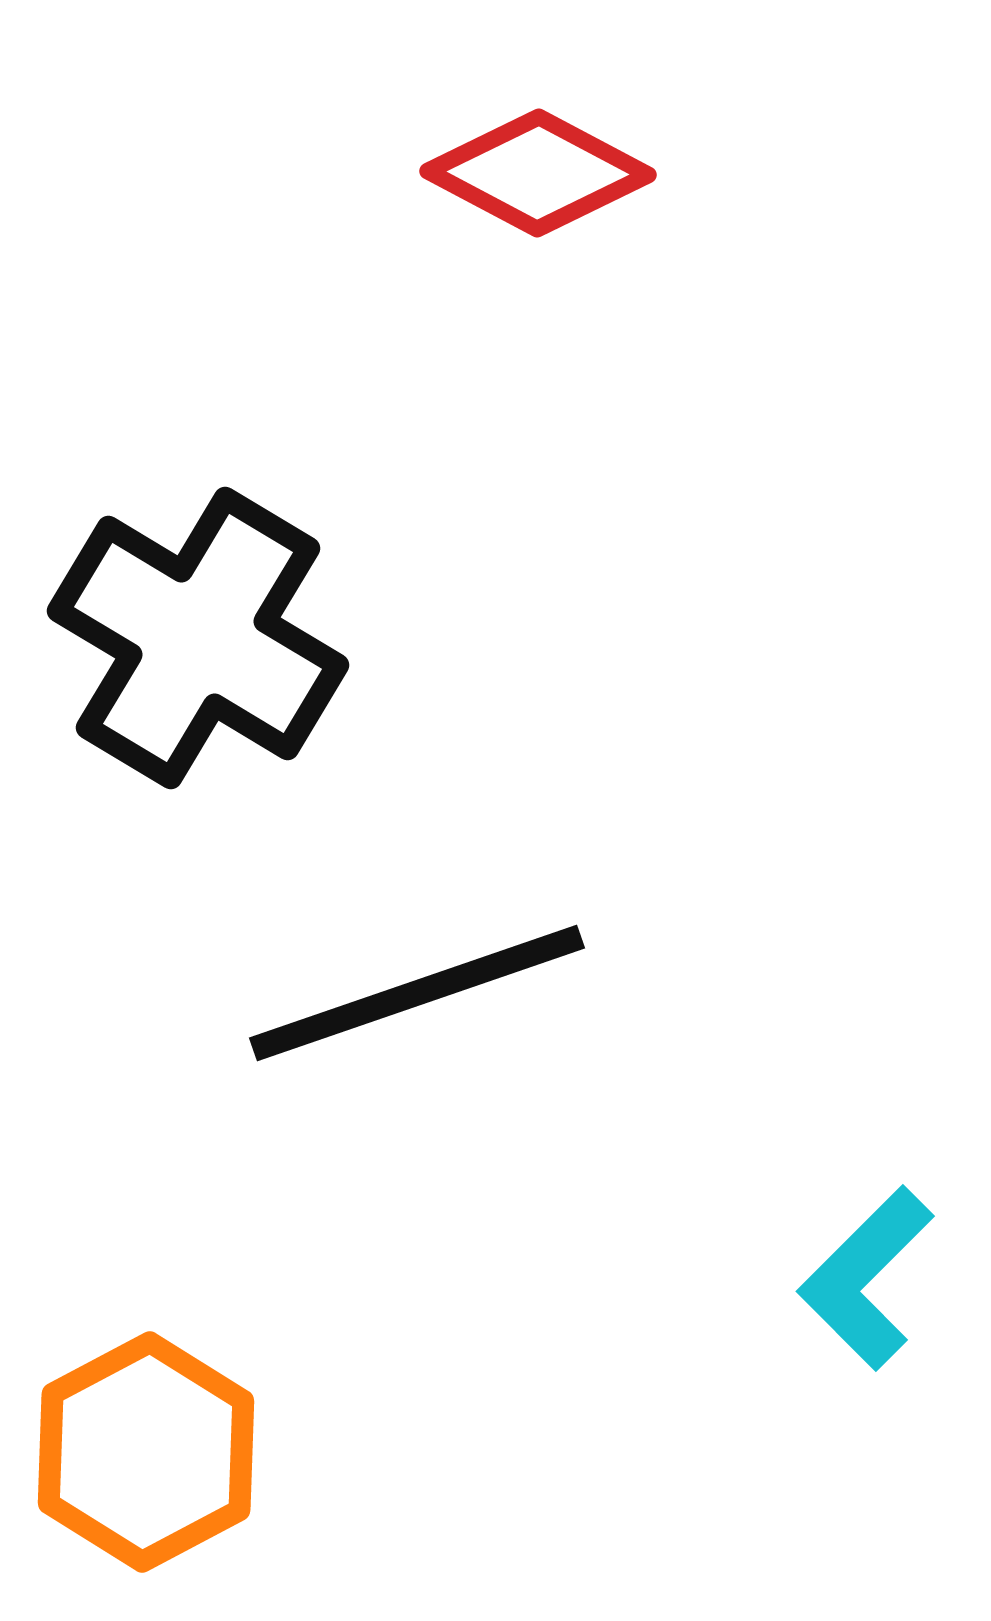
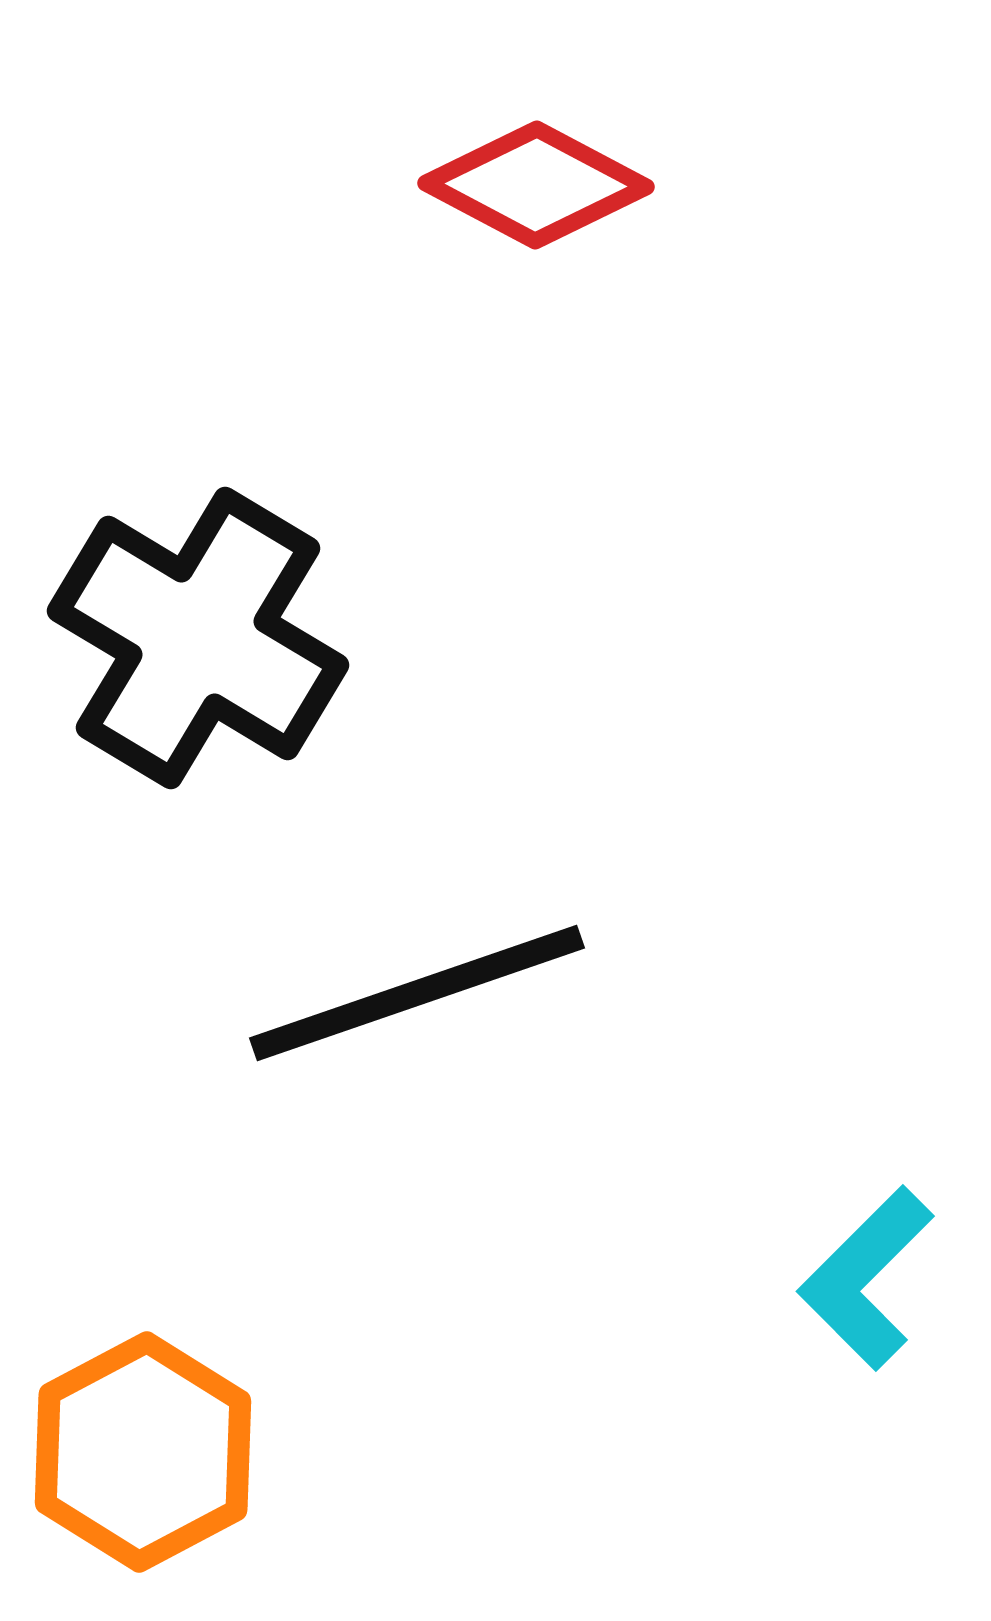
red diamond: moved 2 px left, 12 px down
orange hexagon: moved 3 px left
